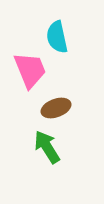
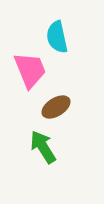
brown ellipse: moved 1 px up; rotated 12 degrees counterclockwise
green arrow: moved 4 px left
